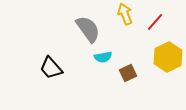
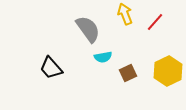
yellow hexagon: moved 14 px down
